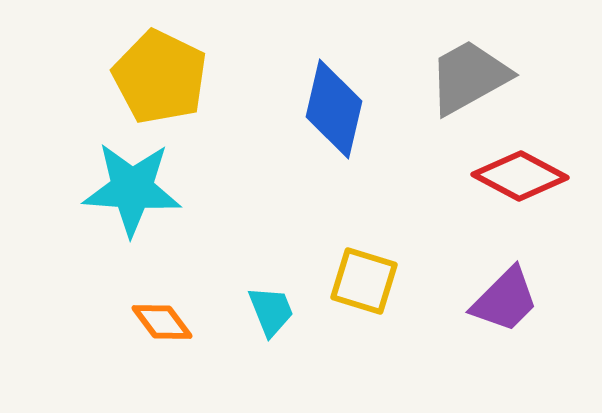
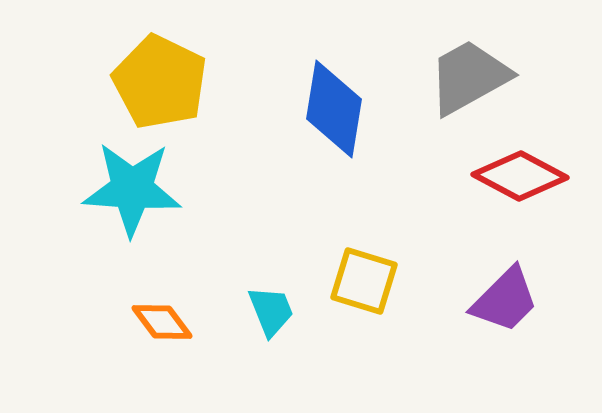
yellow pentagon: moved 5 px down
blue diamond: rotated 4 degrees counterclockwise
